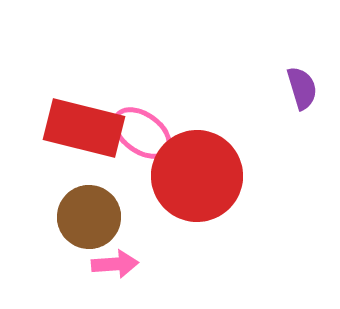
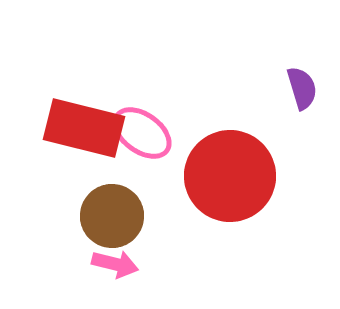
red circle: moved 33 px right
brown circle: moved 23 px right, 1 px up
pink arrow: rotated 18 degrees clockwise
